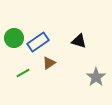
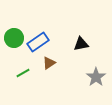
black triangle: moved 2 px right, 3 px down; rotated 28 degrees counterclockwise
